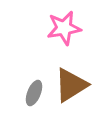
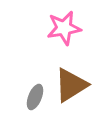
gray ellipse: moved 1 px right, 4 px down
